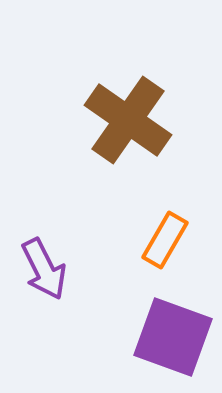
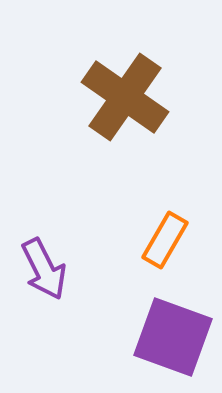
brown cross: moved 3 px left, 23 px up
